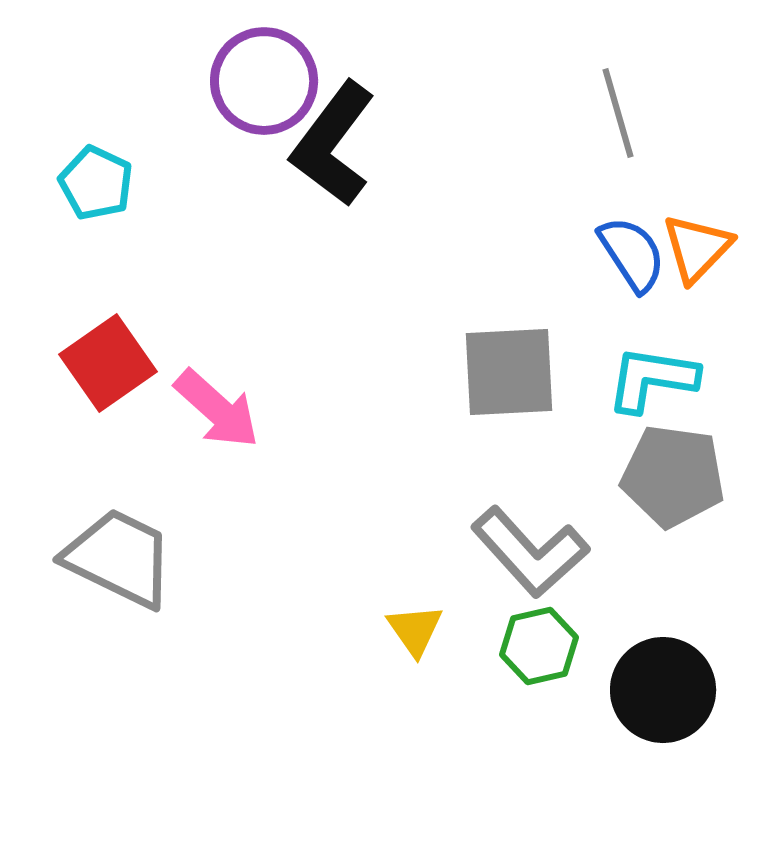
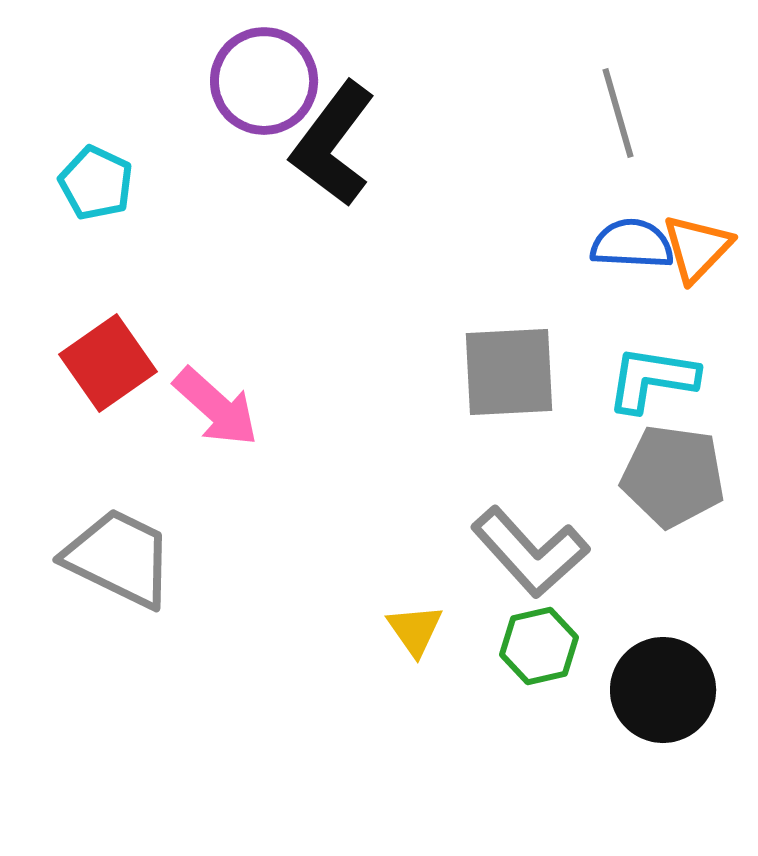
blue semicircle: moved 10 px up; rotated 54 degrees counterclockwise
pink arrow: moved 1 px left, 2 px up
